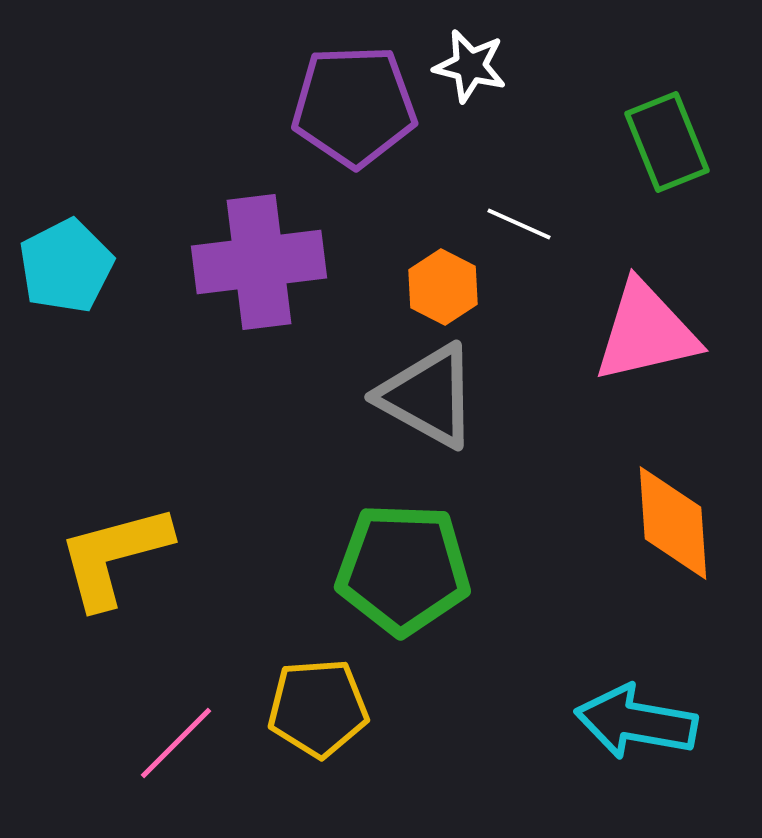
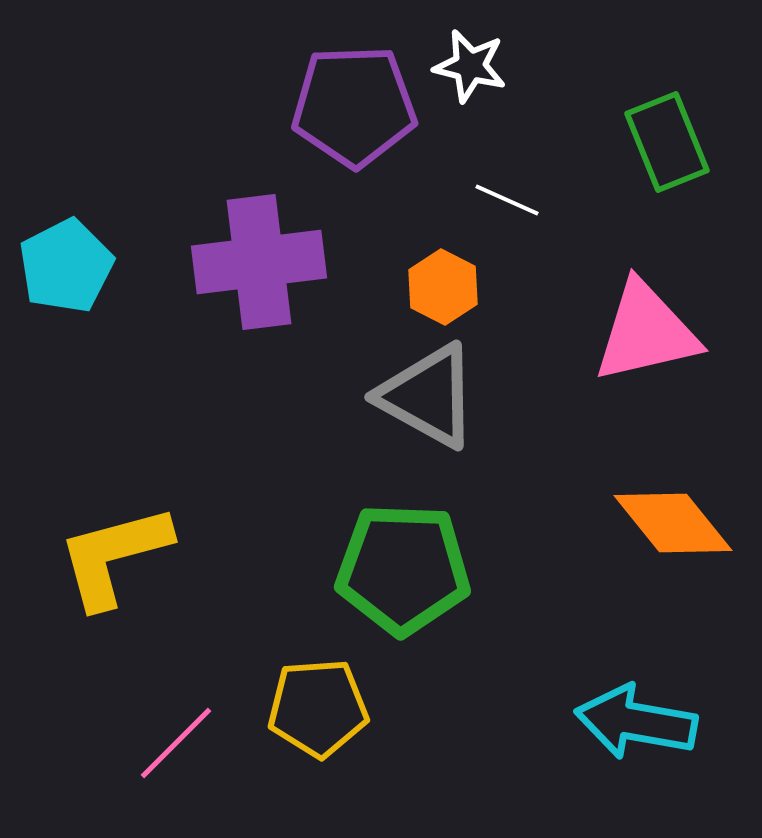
white line: moved 12 px left, 24 px up
orange diamond: rotated 35 degrees counterclockwise
